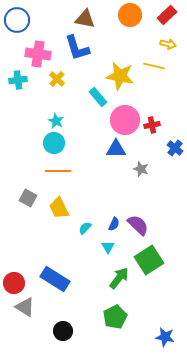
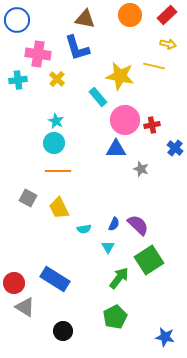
cyan semicircle: moved 1 px left, 1 px down; rotated 144 degrees counterclockwise
